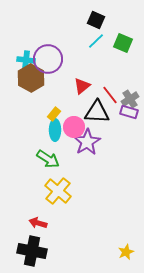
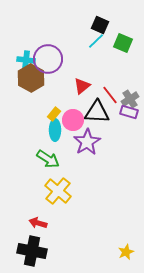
black square: moved 4 px right, 5 px down
pink circle: moved 1 px left, 7 px up
